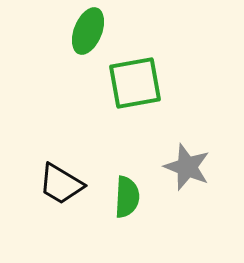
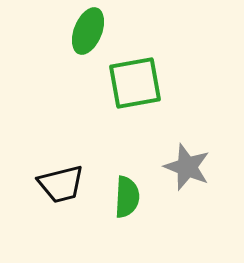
black trapezoid: rotated 45 degrees counterclockwise
